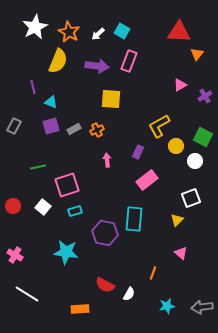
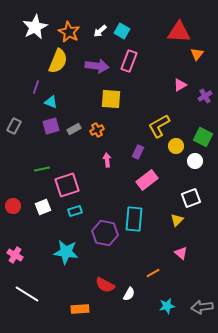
white arrow at (98, 34): moved 2 px right, 3 px up
purple line at (33, 87): moved 3 px right; rotated 32 degrees clockwise
green line at (38, 167): moved 4 px right, 2 px down
white square at (43, 207): rotated 28 degrees clockwise
orange line at (153, 273): rotated 40 degrees clockwise
